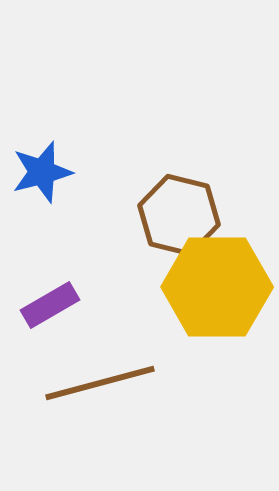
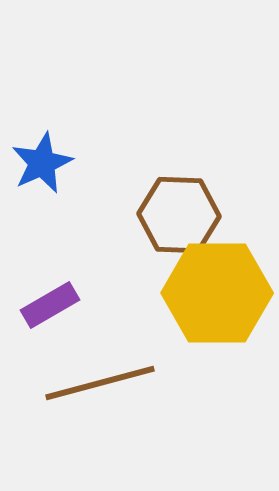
blue star: moved 9 px up; rotated 10 degrees counterclockwise
brown hexagon: rotated 12 degrees counterclockwise
yellow hexagon: moved 6 px down
